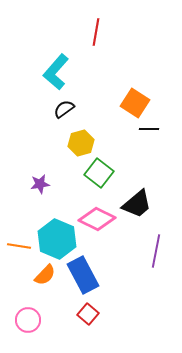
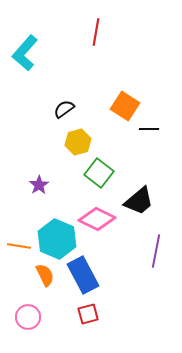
cyan L-shape: moved 31 px left, 19 px up
orange square: moved 10 px left, 3 px down
yellow hexagon: moved 3 px left, 1 px up
purple star: moved 1 px left, 1 px down; rotated 24 degrees counterclockwise
black trapezoid: moved 2 px right, 3 px up
orange semicircle: rotated 70 degrees counterclockwise
red square: rotated 35 degrees clockwise
pink circle: moved 3 px up
